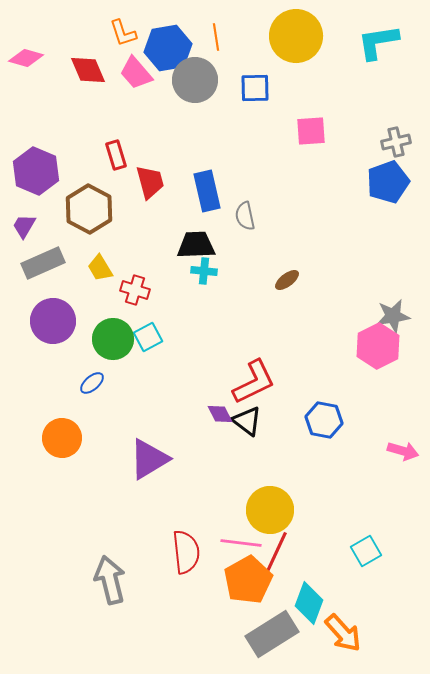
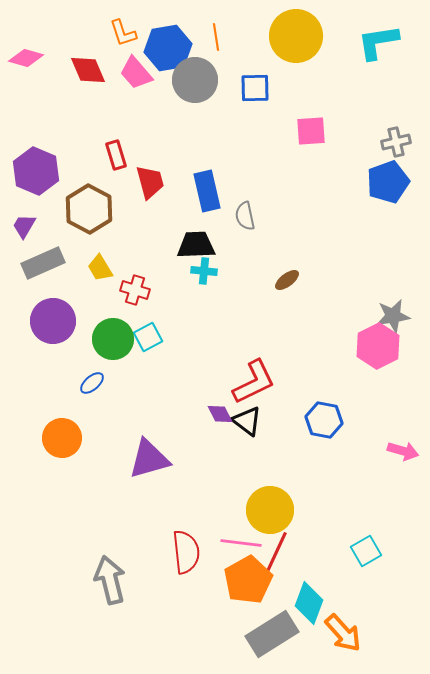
purple triangle at (149, 459): rotated 15 degrees clockwise
